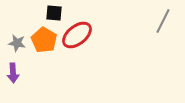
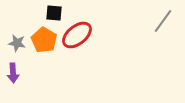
gray line: rotated 10 degrees clockwise
